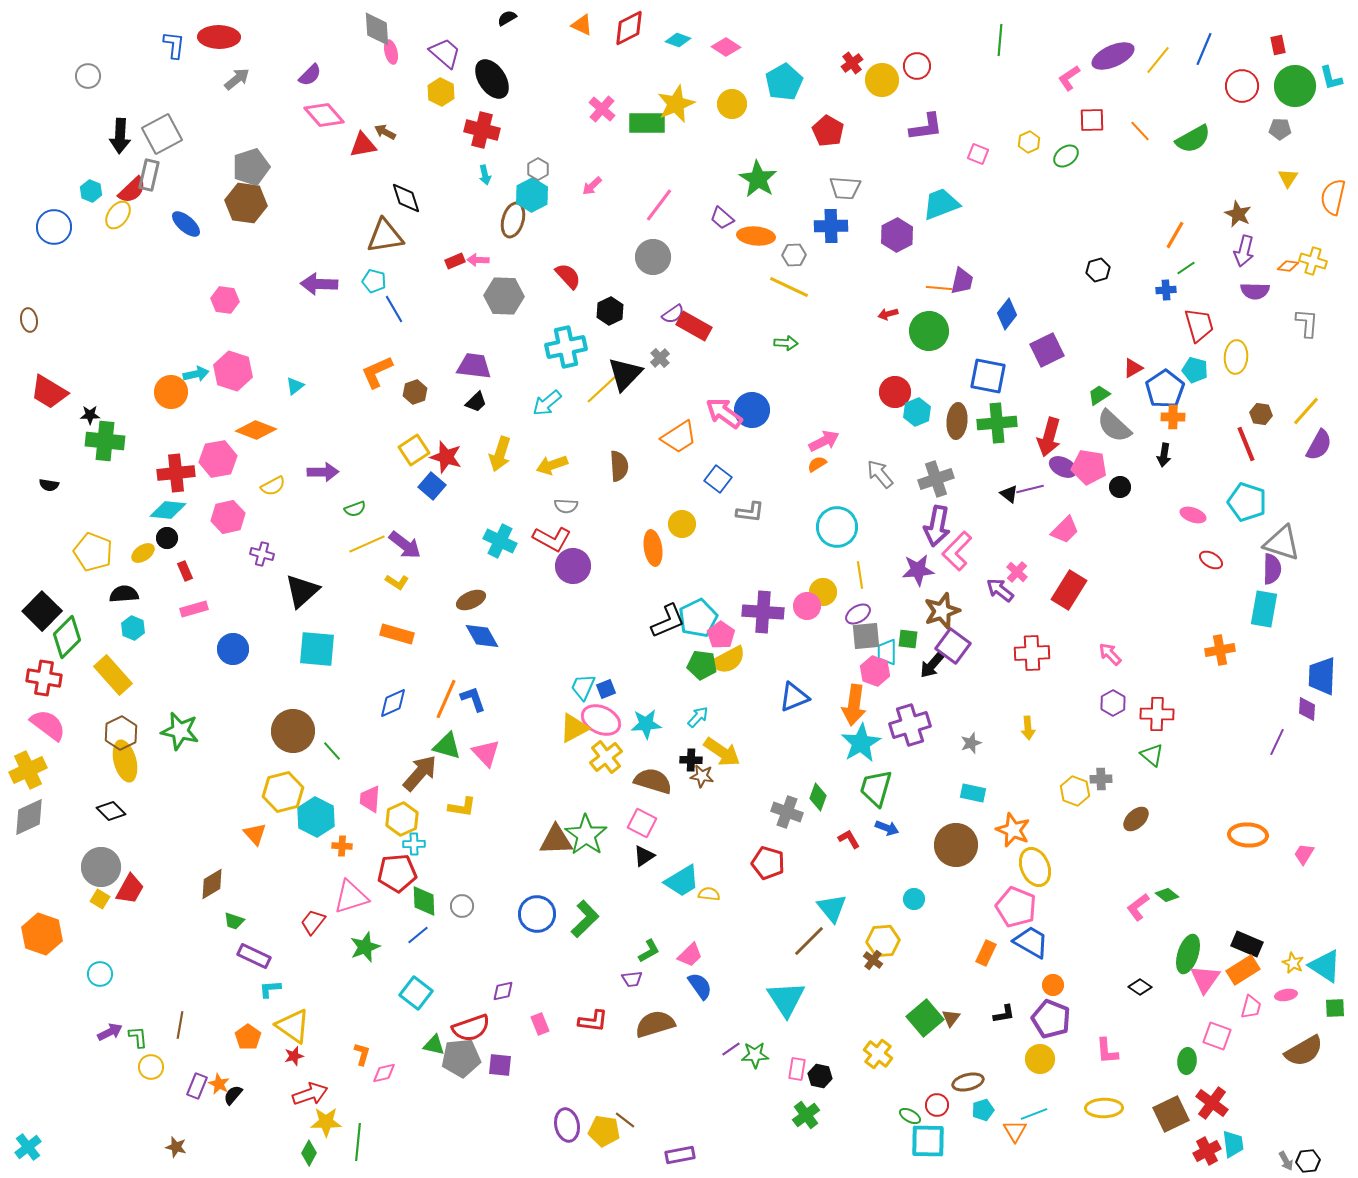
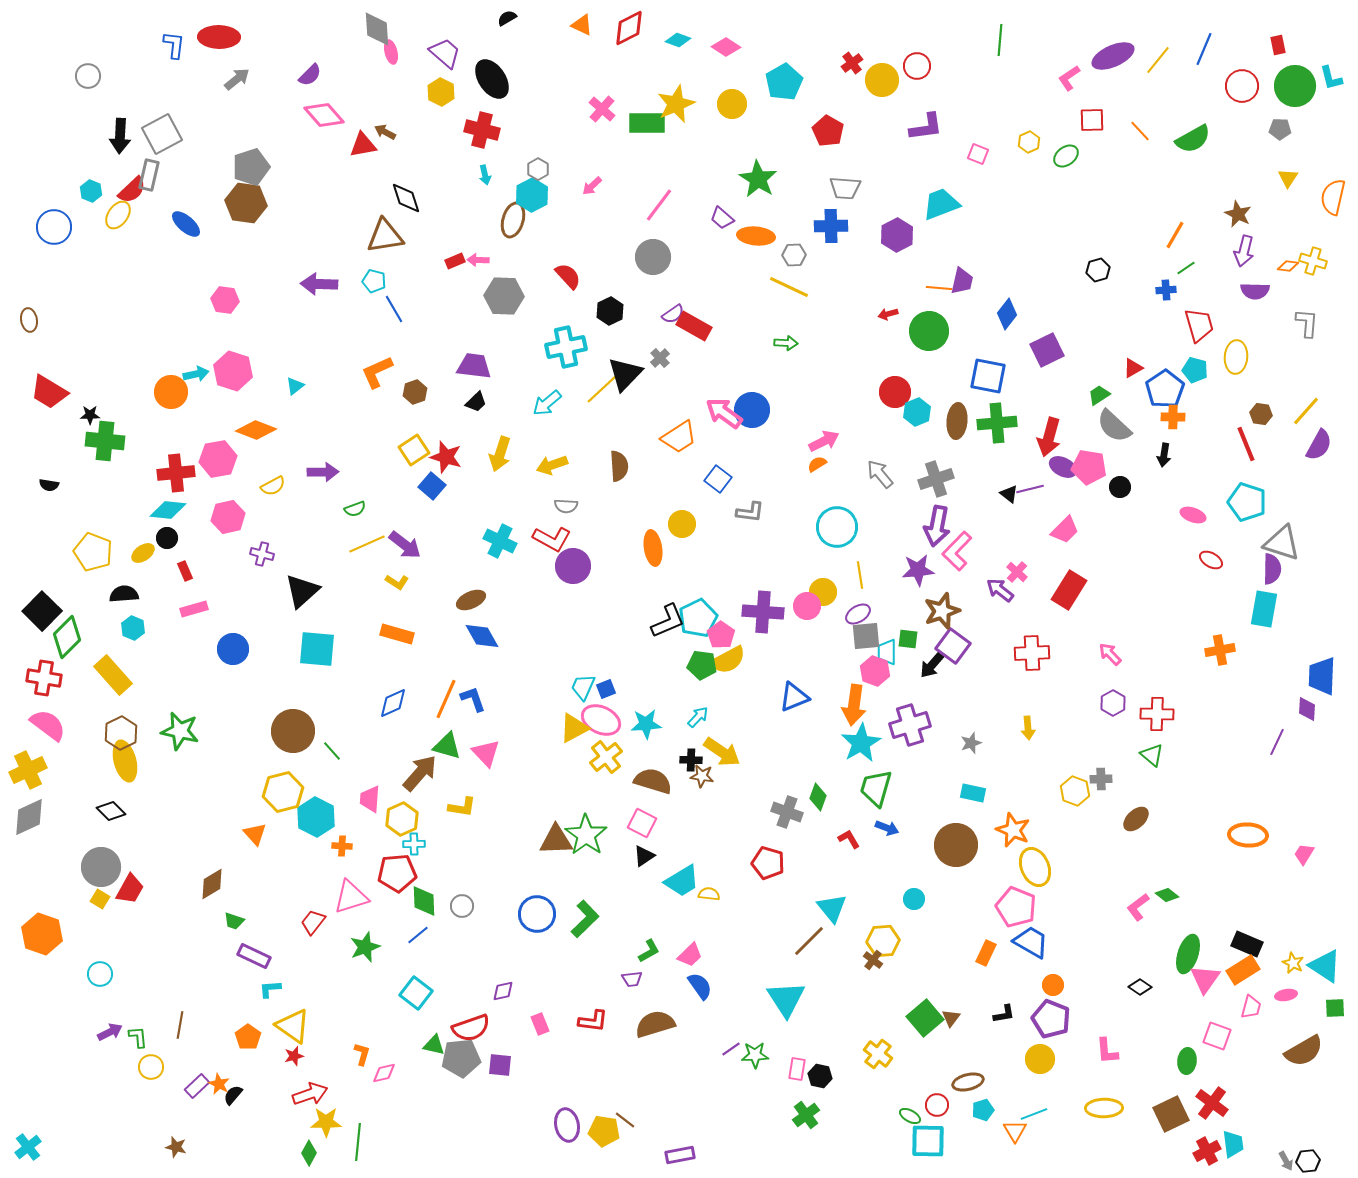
purple rectangle at (197, 1086): rotated 25 degrees clockwise
